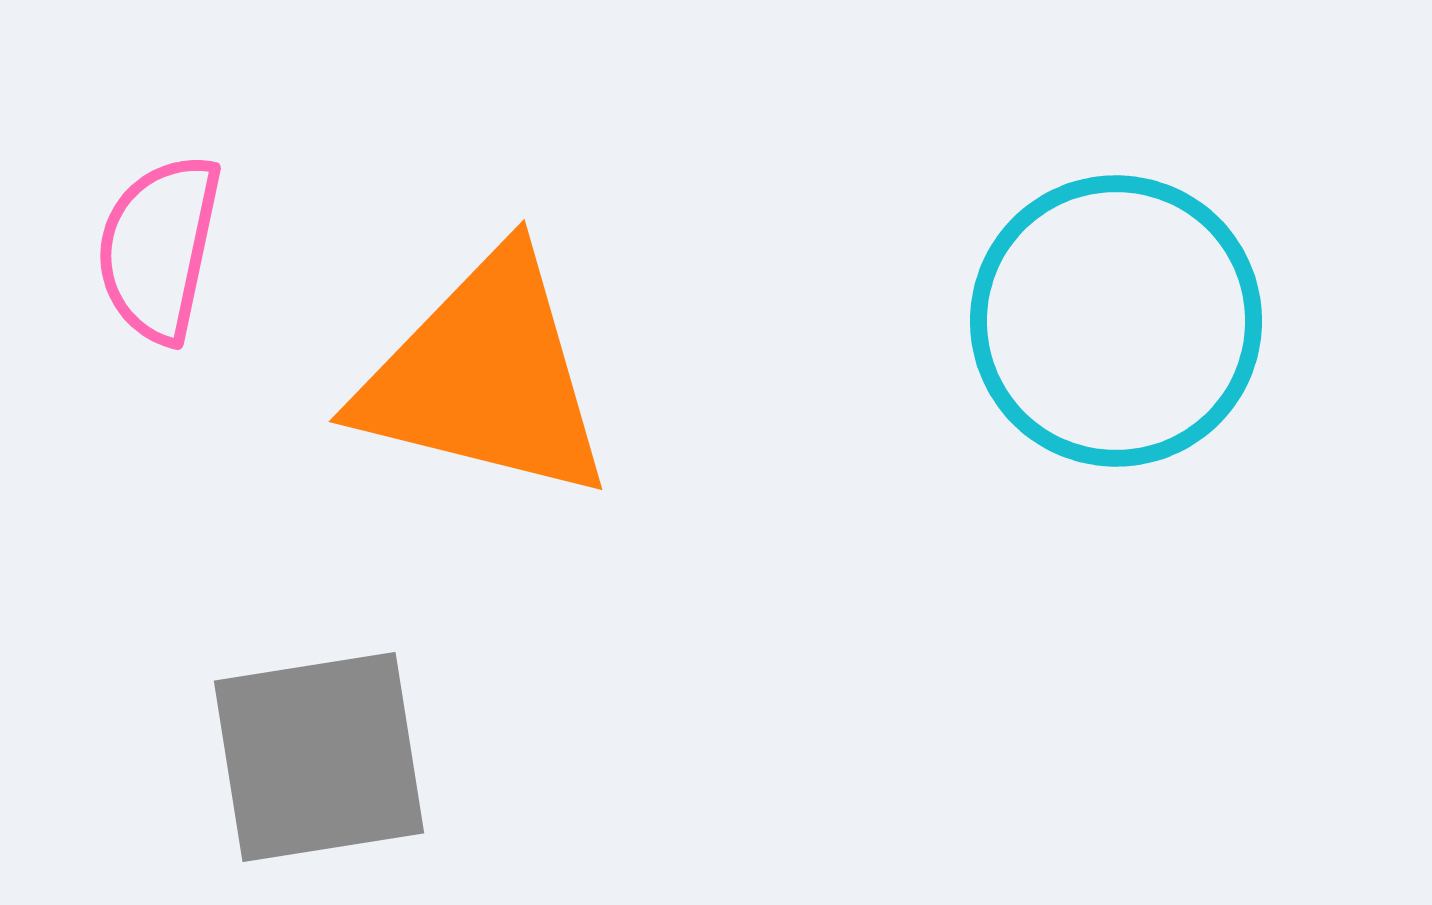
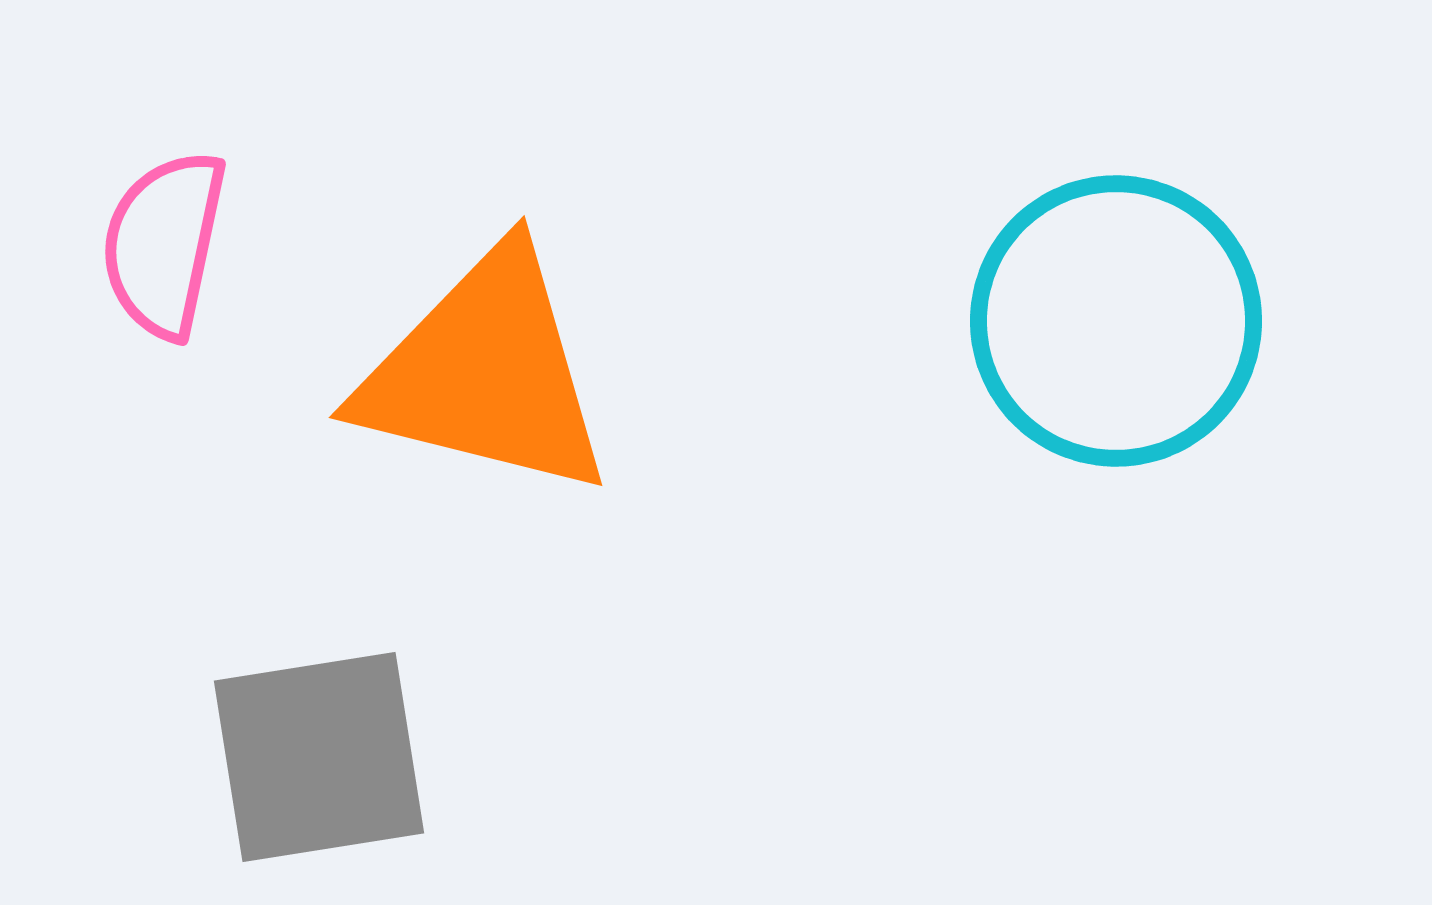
pink semicircle: moved 5 px right, 4 px up
orange triangle: moved 4 px up
